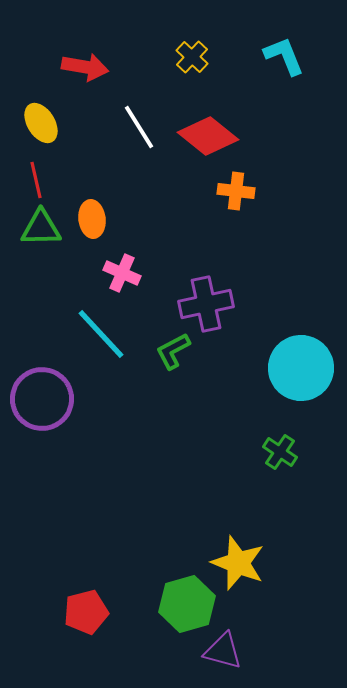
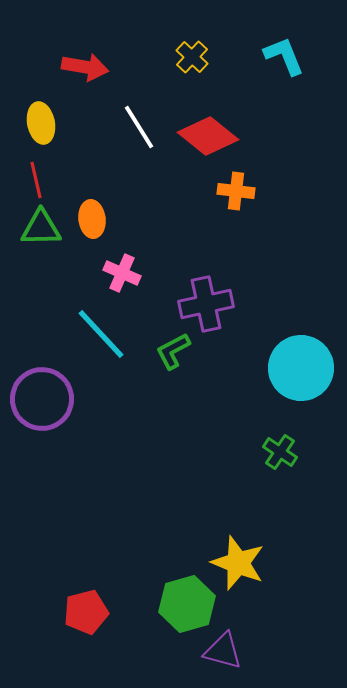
yellow ellipse: rotated 21 degrees clockwise
